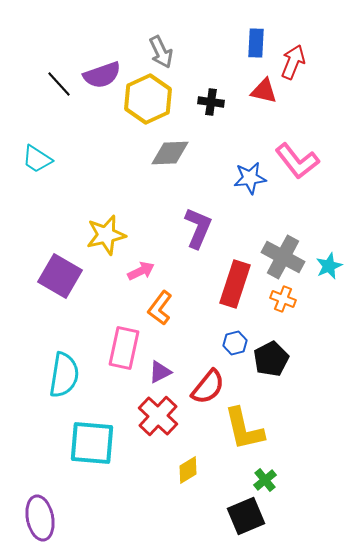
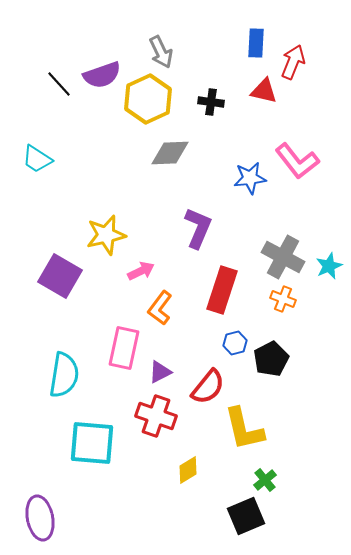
red rectangle: moved 13 px left, 6 px down
red cross: moved 2 px left; rotated 24 degrees counterclockwise
